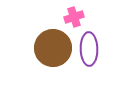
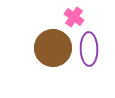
pink cross: rotated 36 degrees counterclockwise
